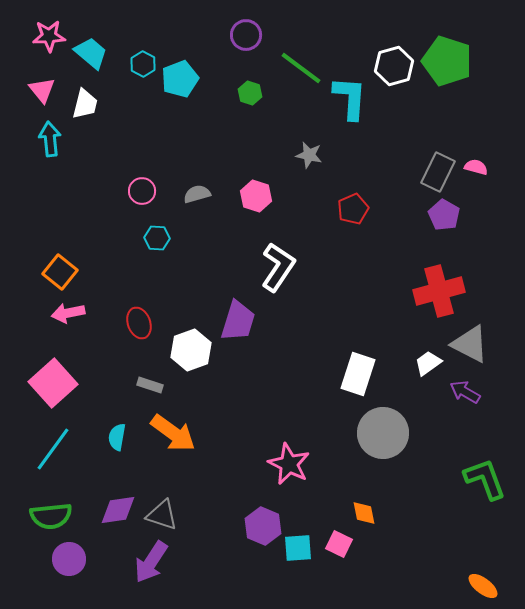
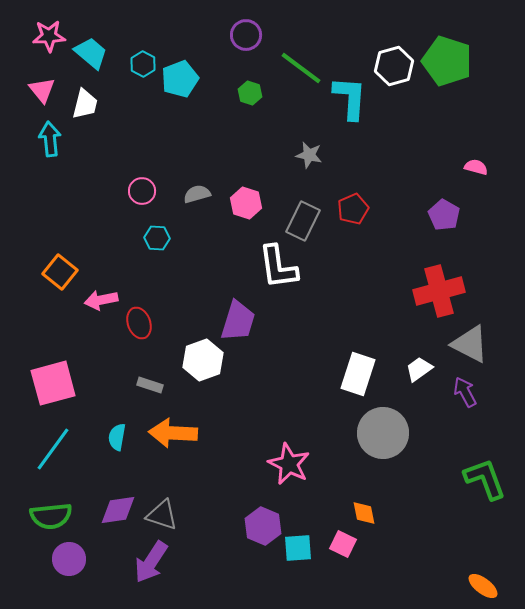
gray rectangle at (438, 172): moved 135 px left, 49 px down
pink hexagon at (256, 196): moved 10 px left, 7 px down
white L-shape at (278, 267): rotated 138 degrees clockwise
pink arrow at (68, 313): moved 33 px right, 13 px up
white hexagon at (191, 350): moved 12 px right, 10 px down
white trapezoid at (428, 363): moved 9 px left, 6 px down
pink square at (53, 383): rotated 27 degrees clockwise
purple arrow at (465, 392): rotated 32 degrees clockwise
orange arrow at (173, 433): rotated 147 degrees clockwise
pink square at (339, 544): moved 4 px right
